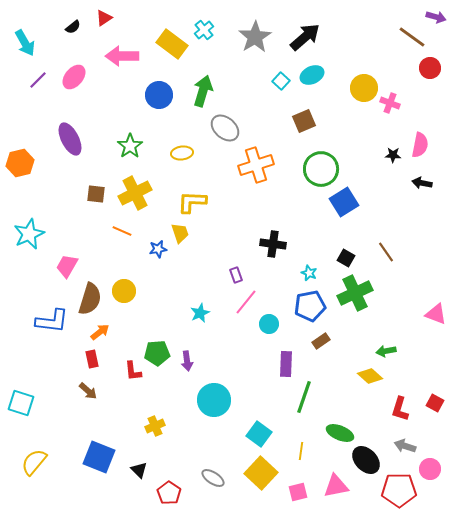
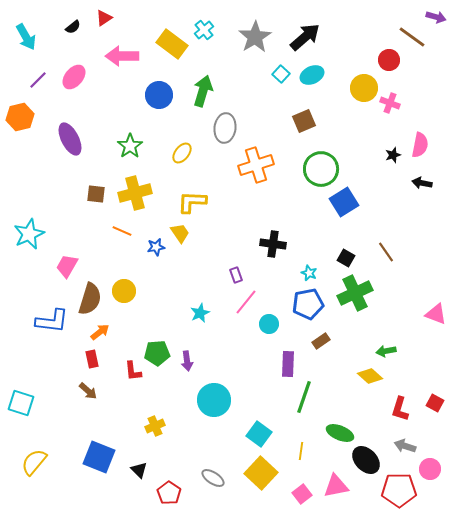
cyan arrow at (25, 43): moved 1 px right, 6 px up
red circle at (430, 68): moved 41 px left, 8 px up
cyan square at (281, 81): moved 7 px up
gray ellipse at (225, 128): rotated 56 degrees clockwise
yellow ellipse at (182, 153): rotated 45 degrees counterclockwise
black star at (393, 155): rotated 21 degrees counterclockwise
orange hexagon at (20, 163): moved 46 px up
yellow cross at (135, 193): rotated 12 degrees clockwise
yellow trapezoid at (180, 233): rotated 15 degrees counterclockwise
blue star at (158, 249): moved 2 px left, 2 px up
blue pentagon at (310, 306): moved 2 px left, 2 px up
purple rectangle at (286, 364): moved 2 px right
pink square at (298, 492): moved 4 px right, 2 px down; rotated 24 degrees counterclockwise
